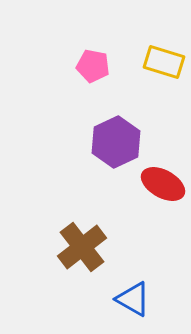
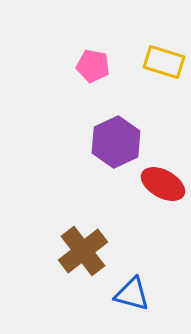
brown cross: moved 1 px right, 4 px down
blue triangle: moved 1 px left, 5 px up; rotated 15 degrees counterclockwise
